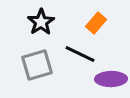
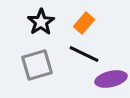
orange rectangle: moved 12 px left
black line: moved 4 px right
purple ellipse: rotated 12 degrees counterclockwise
